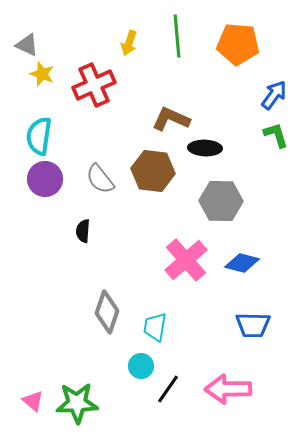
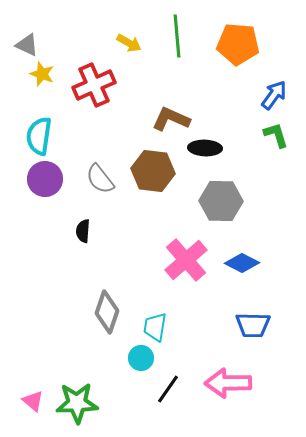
yellow arrow: rotated 80 degrees counterclockwise
blue diamond: rotated 12 degrees clockwise
cyan circle: moved 8 px up
pink arrow: moved 6 px up
